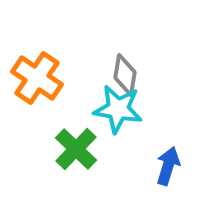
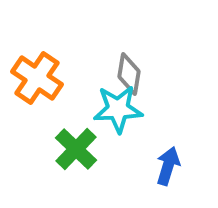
gray diamond: moved 4 px right, 1 px up
cyan star: rotated 12 degrees counterclockwise
